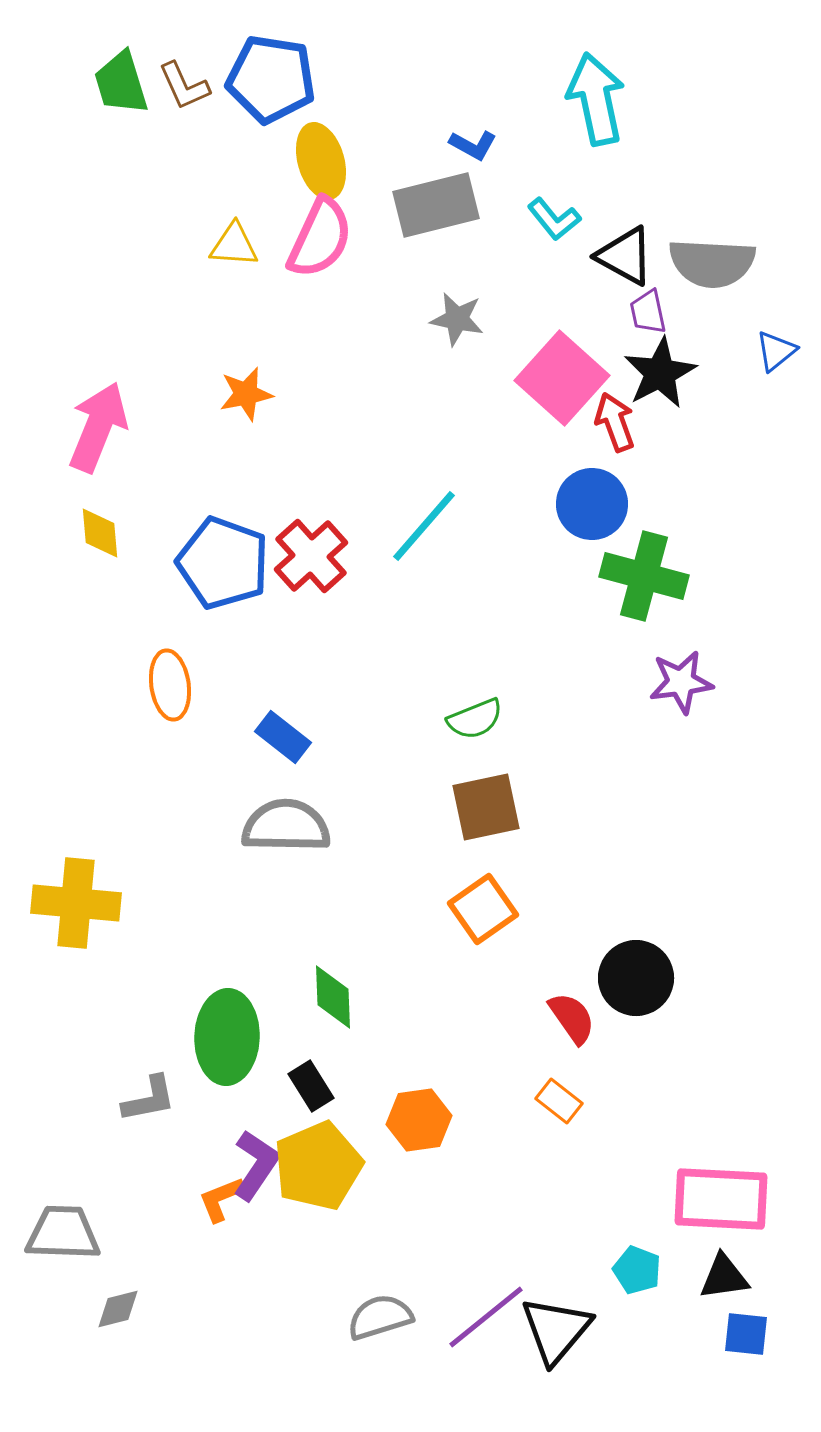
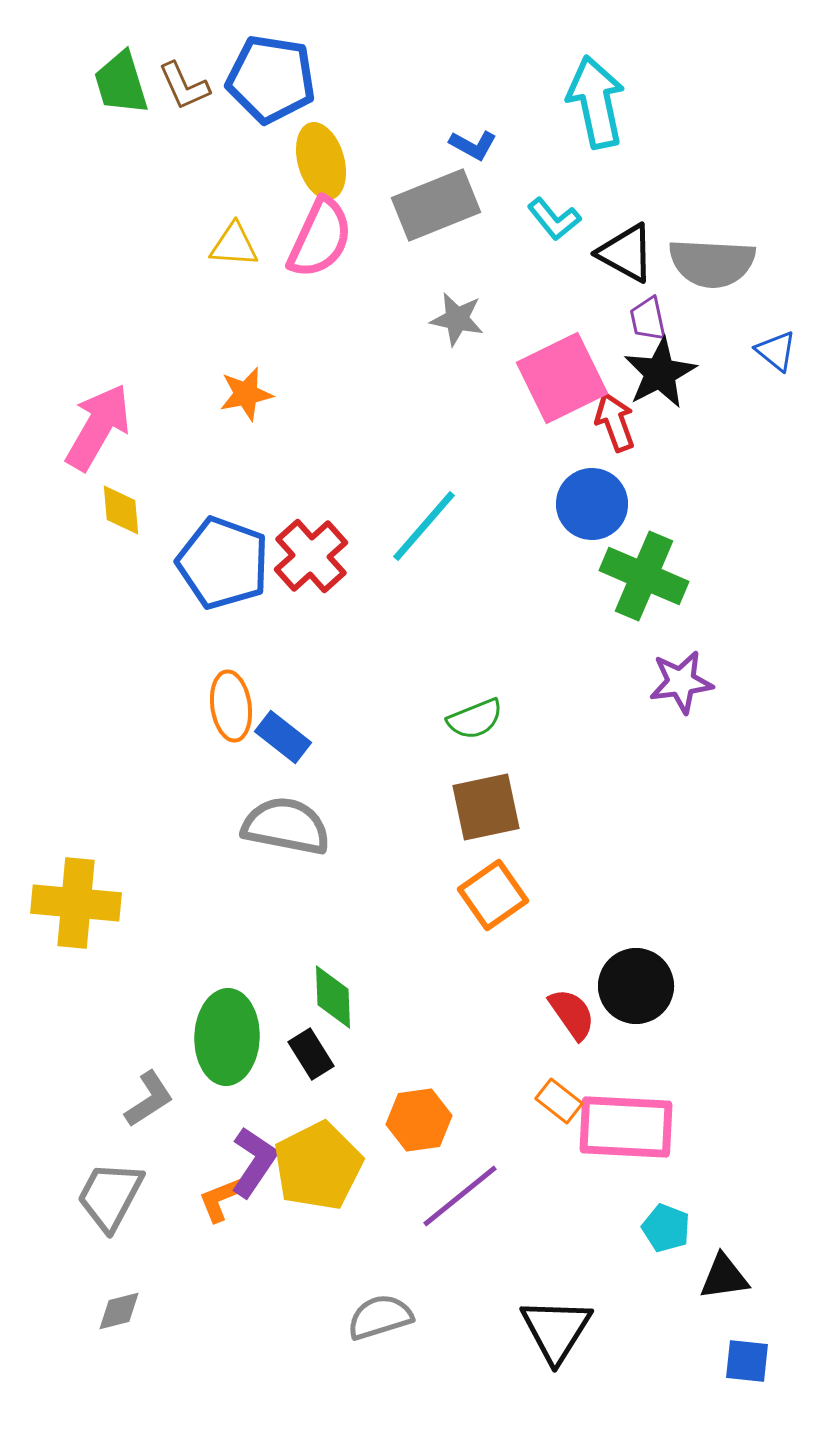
cyan arrow at (596, 99): moved 3 px down
gray rectangle at (436, 205): rotated 8 degrees counterclockwise
black triangle at (625, 256): moved 1 px right, 3 px up
purple trapezoid at (648, 312): moved 7 px down
blue triangle at (776, 351): rotated 42 degrees counterclockwise
pink square at (562, 378): rotated 22 degrees clockwise
pink arrow at (98, 427): rotated 8 degrees clockwise
yellow diamond at (100, 533): moved 21 px right, 23 px up
green cross at (644, 576): rotated 8 degrees clockwise
orange ellipse at (170, 685): moved 61 px right, 21 px down
gray semicircle at (286, 826): rotated 10 degrees clockwise
orange square at (483, 909): moved 10 px right, 14 px up
black circle at (636, 978): moved 8 px down
red semicircle at (572, 1018): moved 4 px up
black rectangle at (311, 1086): moved 32 px up
gray L-shape at (149, 1099): rotated 22 degrees counterclockwise
purple L-shape at (256, 1165): moved 2 px left, 3 px up
yellow pentagon at (318, 1166): rotated 4 degrees counterclockwise
pink rectangle at (721, 1199): moved 95 px left, 72 px up
gray trapezoid at (63, 1233): moved 47 px right, 37 px up; rotated 64 degrees counterclockwise
cyan pentagon at (637, 1270): moved 29 px right, 42 px up
gray diamond at (118, 1309): moved 1 px right, 2 px down
purple line at (486, 1317): moved 26 px left, 121 px up
black triangle at (556, 1330): rotated 8 degrees counterclockwise
blue square at (746, 1334): moved 1 px right, 27 px down
